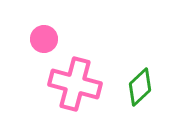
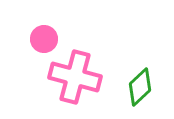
pink cross: moved 7 px up
